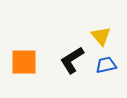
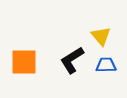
blue trapezoid: rotated 10 degrees clockwise
